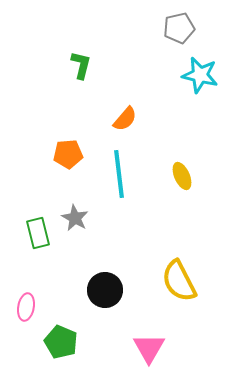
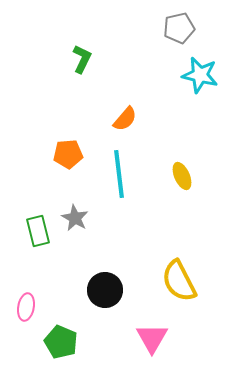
green L-shape: moved 1 px right, 6 px up; rotated 12 degrees clockwise
green rectangle: moved 2 px up
pink triangle: moved 3 px right, 10 px up
